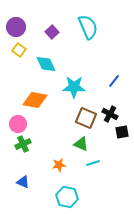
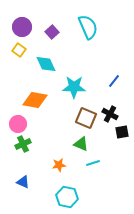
purple circle: moved 6 px right
